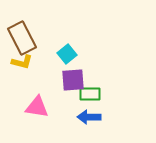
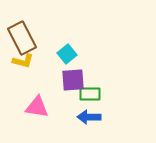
yellow L-shape: moved 1 px right, 1 px up
